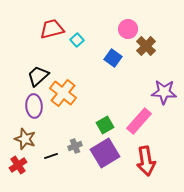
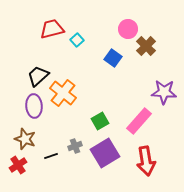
green square: moved 5 px left, 4 px up
